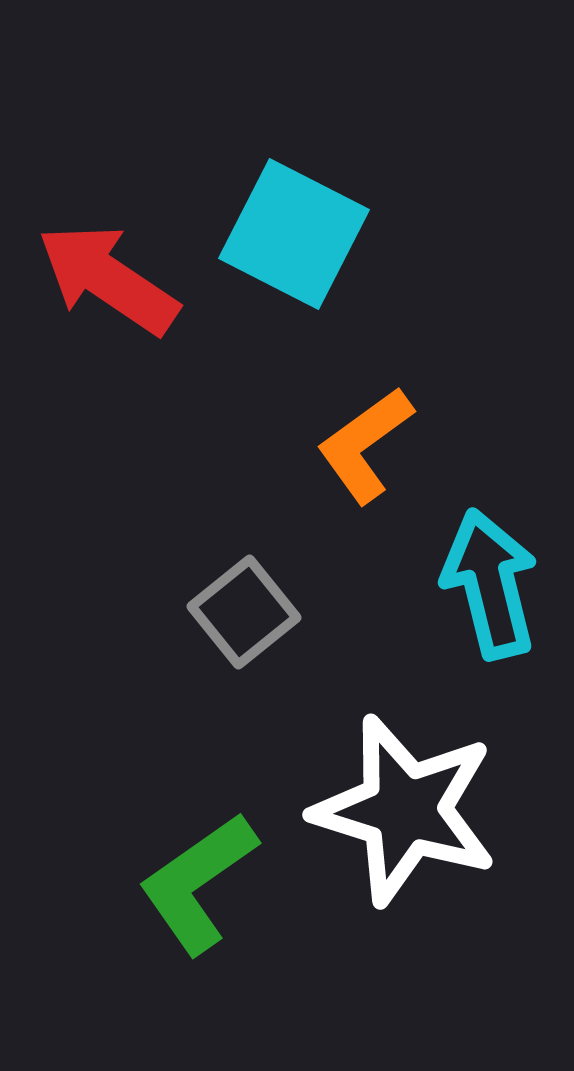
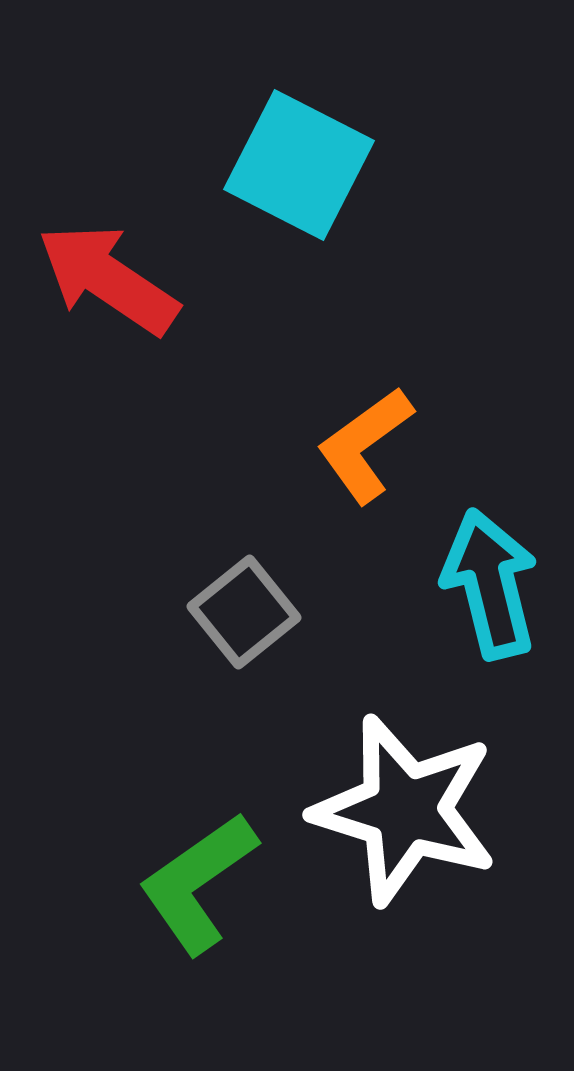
cyan square: moved 5 px right, 69 px up
